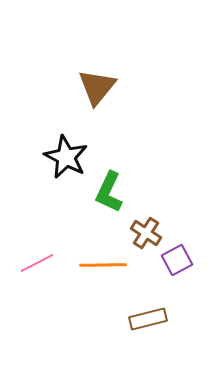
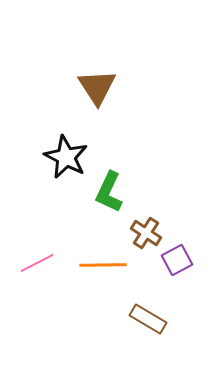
brown triangle: rotated 12 degrees counterclockwise
brown rectangle: rotated 45 degrees clockwise
